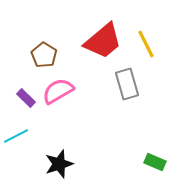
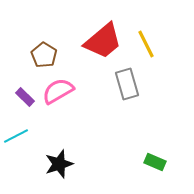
purple rectangle: moved 1 px left, 1 px up
